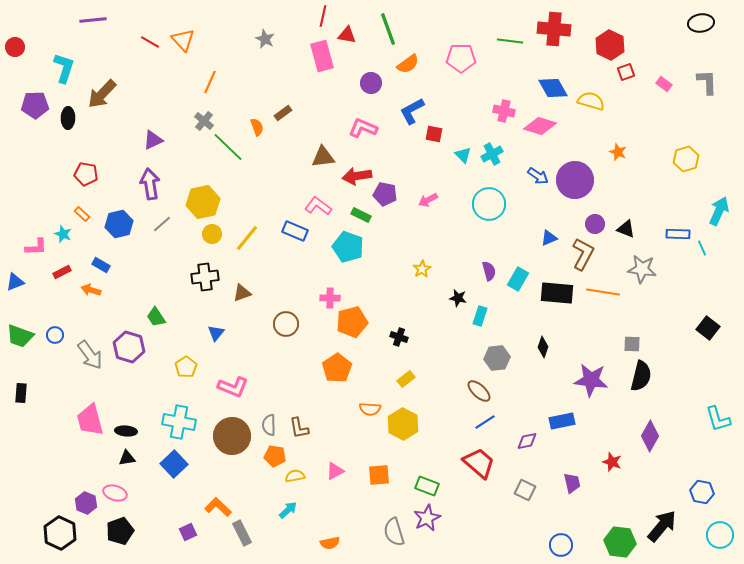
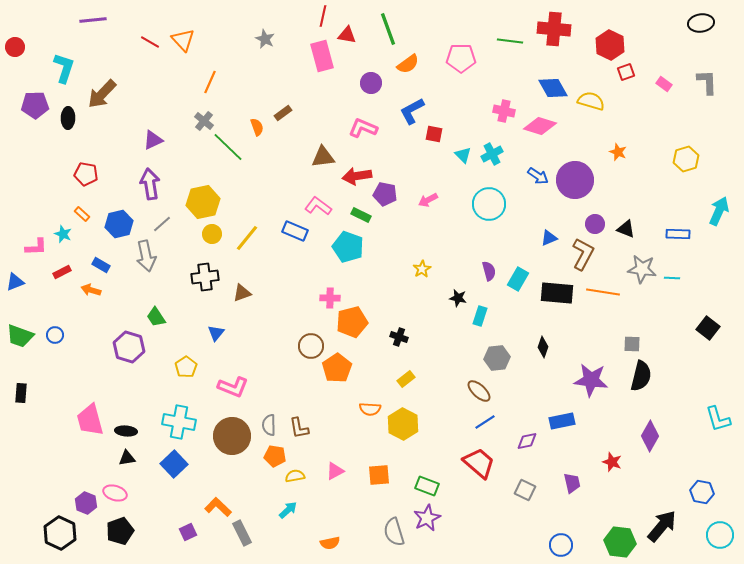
cyan line at (702, 248): moved 30 px left, 30 px down; rotated 63 degrees counterclockwise
brown circle at (286, 324): moved 25 px right, 22 px down
gray arrow at (90, 355): moved 56 px right, 99 px up; rotated 24 degrees clockwise
